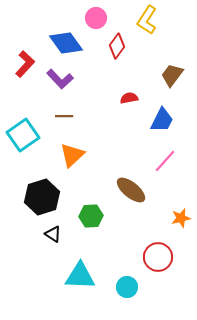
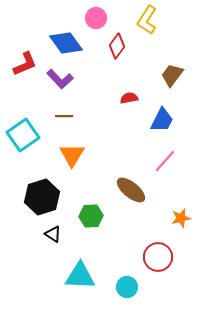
red L-shape: rotated 24 degrees clockwise
orange triangle: rotated 16 degrees counterclockwise
